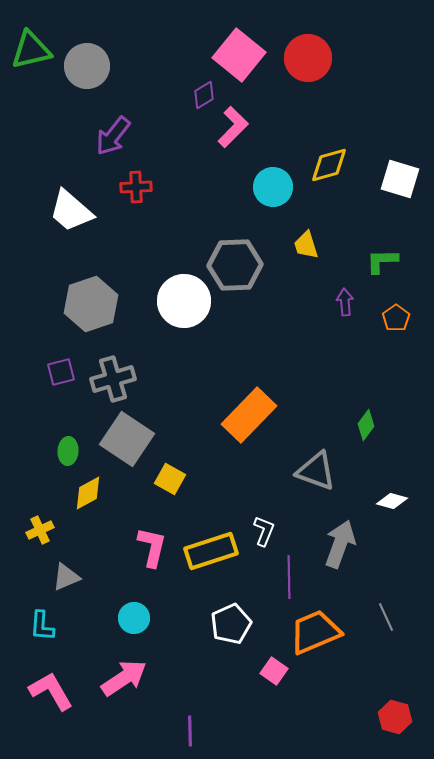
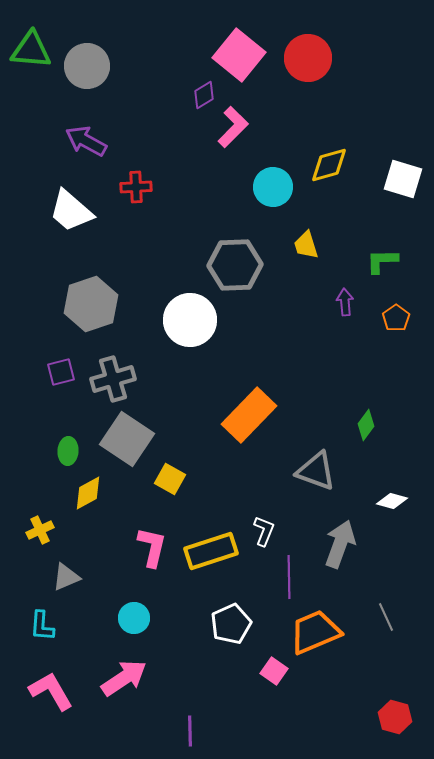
green triangle at (31, 50): rotated 18 degrees clockwise
purple arrow at (113, 136): moved 27 px left, 5 px down; rotated 81 degrees clockwise
white square at (400, 179): moved 3 px right
white circle at (184, 301): moved 6 px right, 19 px down
